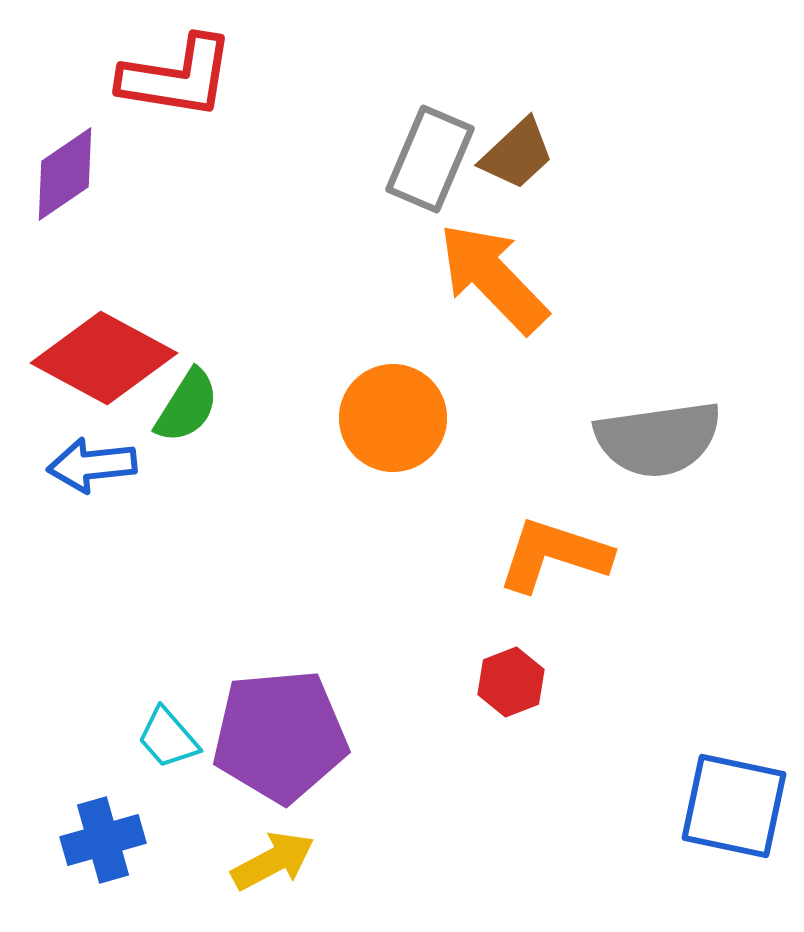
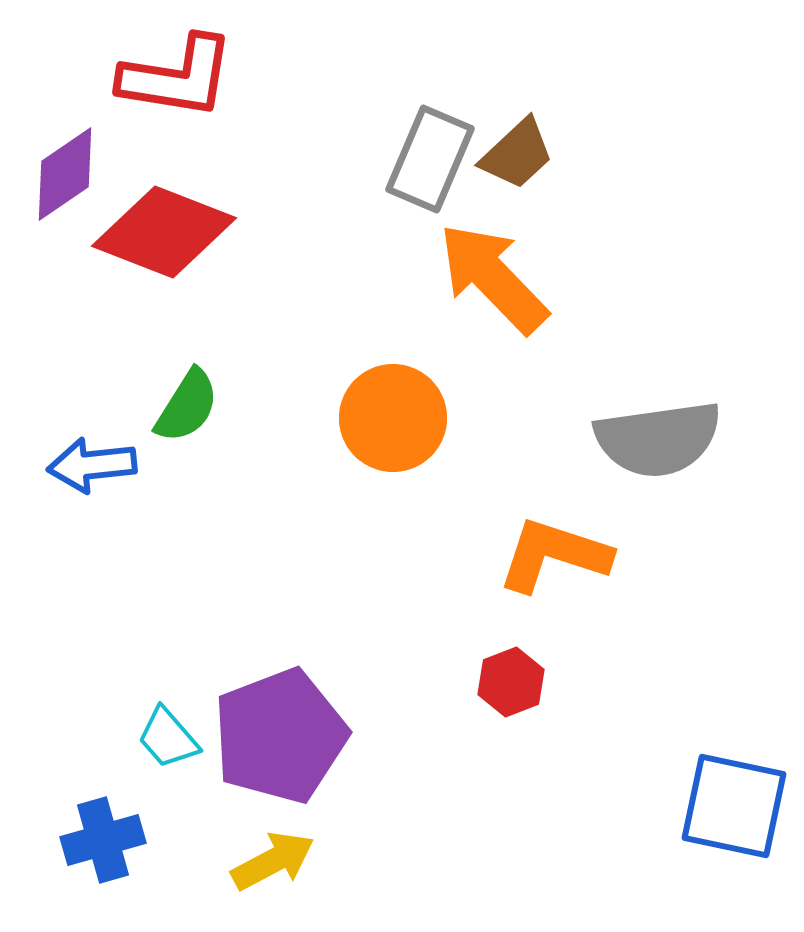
red diamond: moved 60 px right, 126 px up; rotated 7 degrees counterclockwise
purple pentagon: rotated 16 degrees counterclockwise
